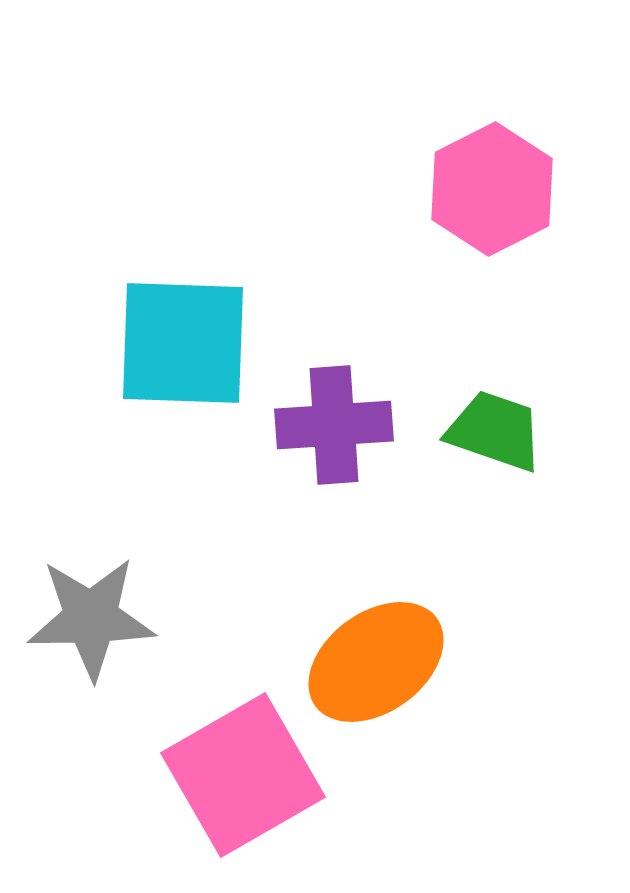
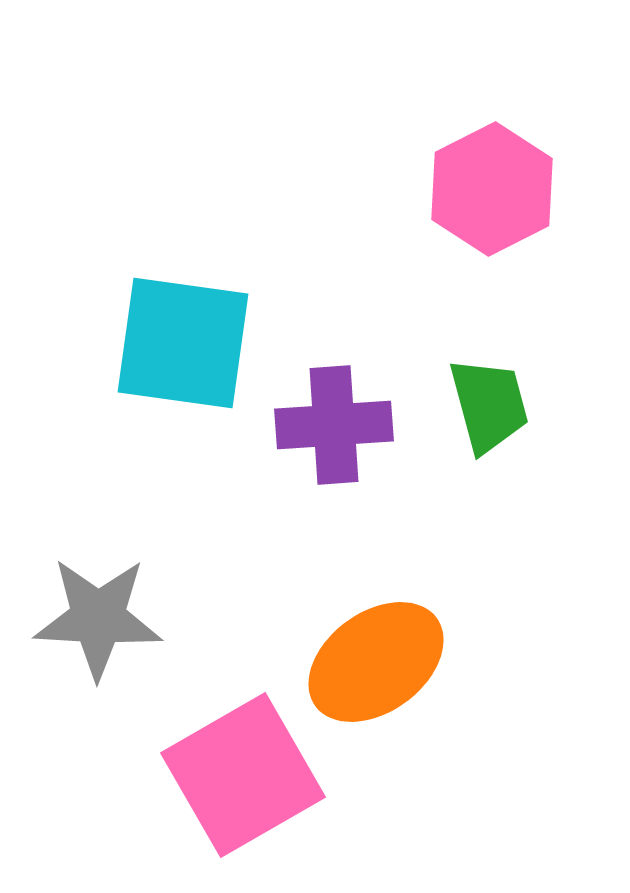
cyan square: rotated 6 degrees clockwise
green trapezoid: moved 6 px left, 26 px up; rotated 56 degrees clockwise
gray star: moved 7 px right; rotated 4 degrees clockwise
